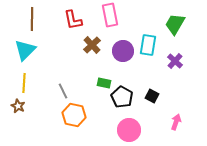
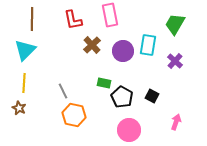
brown star: moved 1 px right, 2 px down
